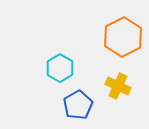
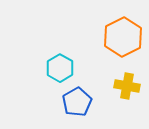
yellow cross: moved 9 px right; rotated 15 degrees counterclockwise
blue pentagon: moved 1 px left, 3 px up
